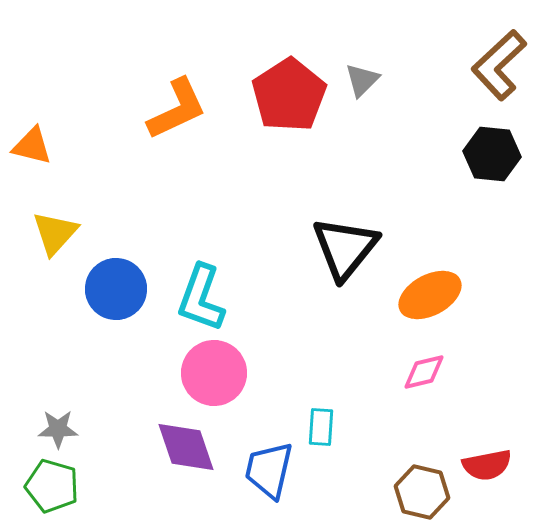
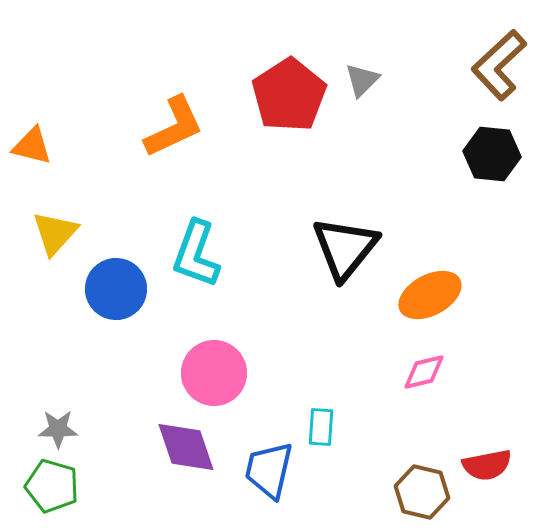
orange L-shape: moved 3 px left, 18 px down
cyan L-shape: moved 5 px left, 44 px up
